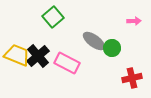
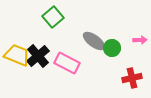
pink arrow: moved 6 px right, 19 px down
